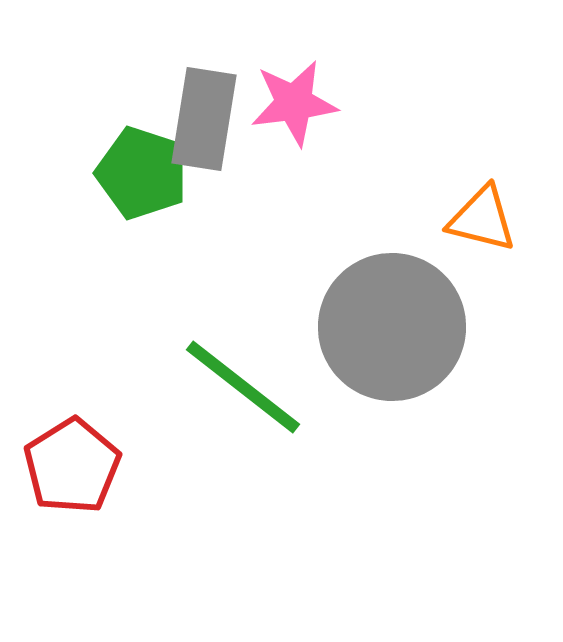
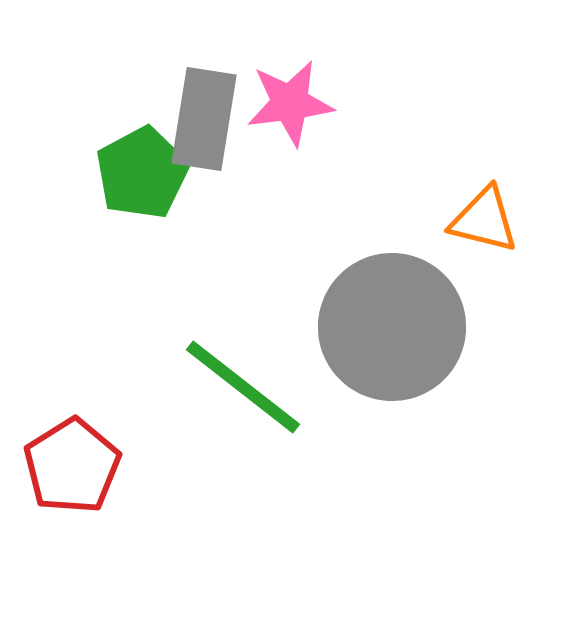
pink star: moved 4 px left
green pentagon: rotated 26 degrees clockwise
orange triangle: moved 2 px right, 1 px down
